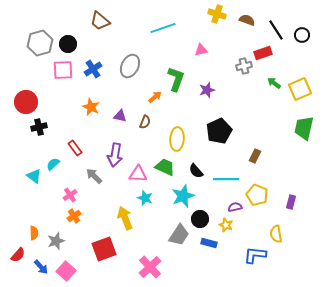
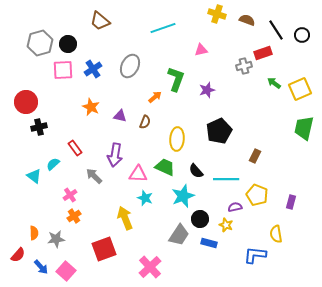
gray star at (56, 241): moved 2 px up; rotated 12 degrees clockwise
